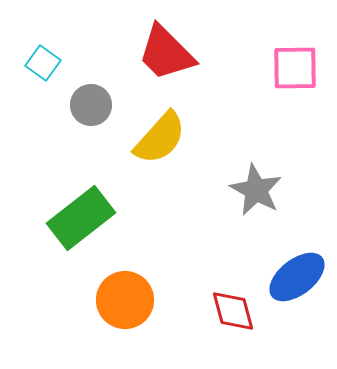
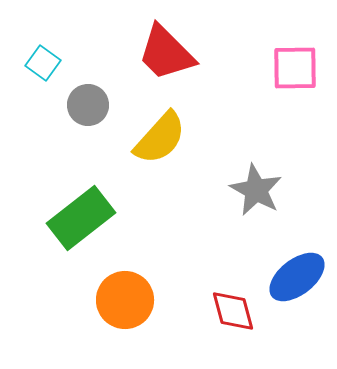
gray circle: moved 3 px left
